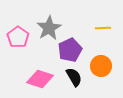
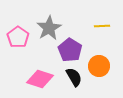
yellow line: moved 1 px left, 2 px up
purple pentagon: rotated 15 degrees counterclockwise
orange circle: moved 2 px left
